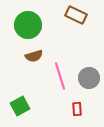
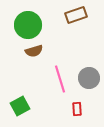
brown rectangle: rotated 45 degrees counterclockwise
brown semicircle: moved 5 px up
pink line: moved 3 px down
